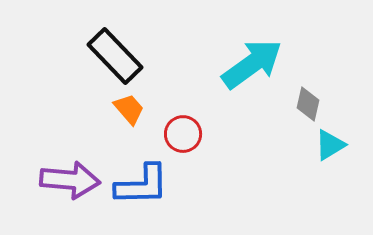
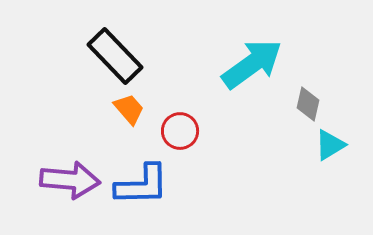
red circle: moved 3 px left, 3 px up
